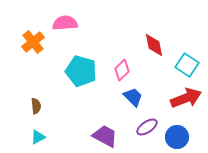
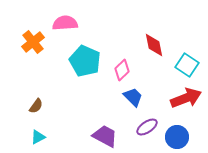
cyan pentagon: moved 4 px right, 10 px up; rotated 8 degrees clockwise
brown semicircle: rotated 42 degrees clockwise
